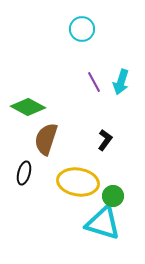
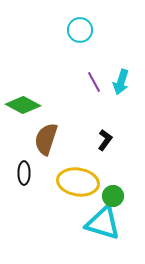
cyan circle: moved 2 px left, 1 px down
green diamond: moved 5 px left, 2 px up
black ellipse: rotated 15 degrees counterclockwise
